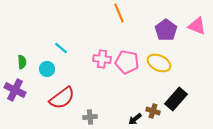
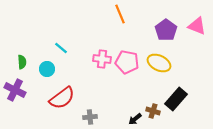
orange line: moved 1 px right, 1 px down
